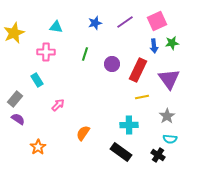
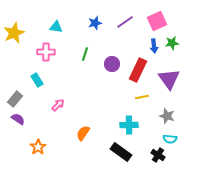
gray star: rotated 21 degrees counterclockwise
